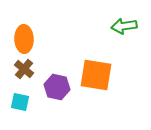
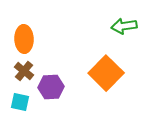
brown cross: moved 2 px down
orange square: moved 10 px right, 2 px up; rotated 36 degrees clockwise
purple hexagon: moved 6 px left; rotated 15 degrees counterclockwise
